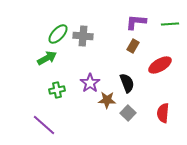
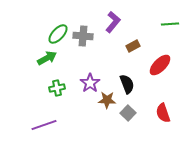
purple L-shape: moved 23 px left; rotated 125 degrees clockwise
brown rectangle: rotated 32 degrees clockwise
red ellipse: rotated 15 degrees counterclockwise
black semicircle: moved 1 px down
green cross: moved 2 px up
red semicircle: rotated 24 degrees counterclockwise
purple line: rotated 60 degrees counterclockwise
